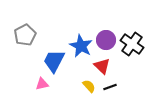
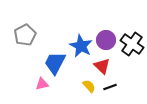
blue trapezoid: moved 1 px right, 2 px down
